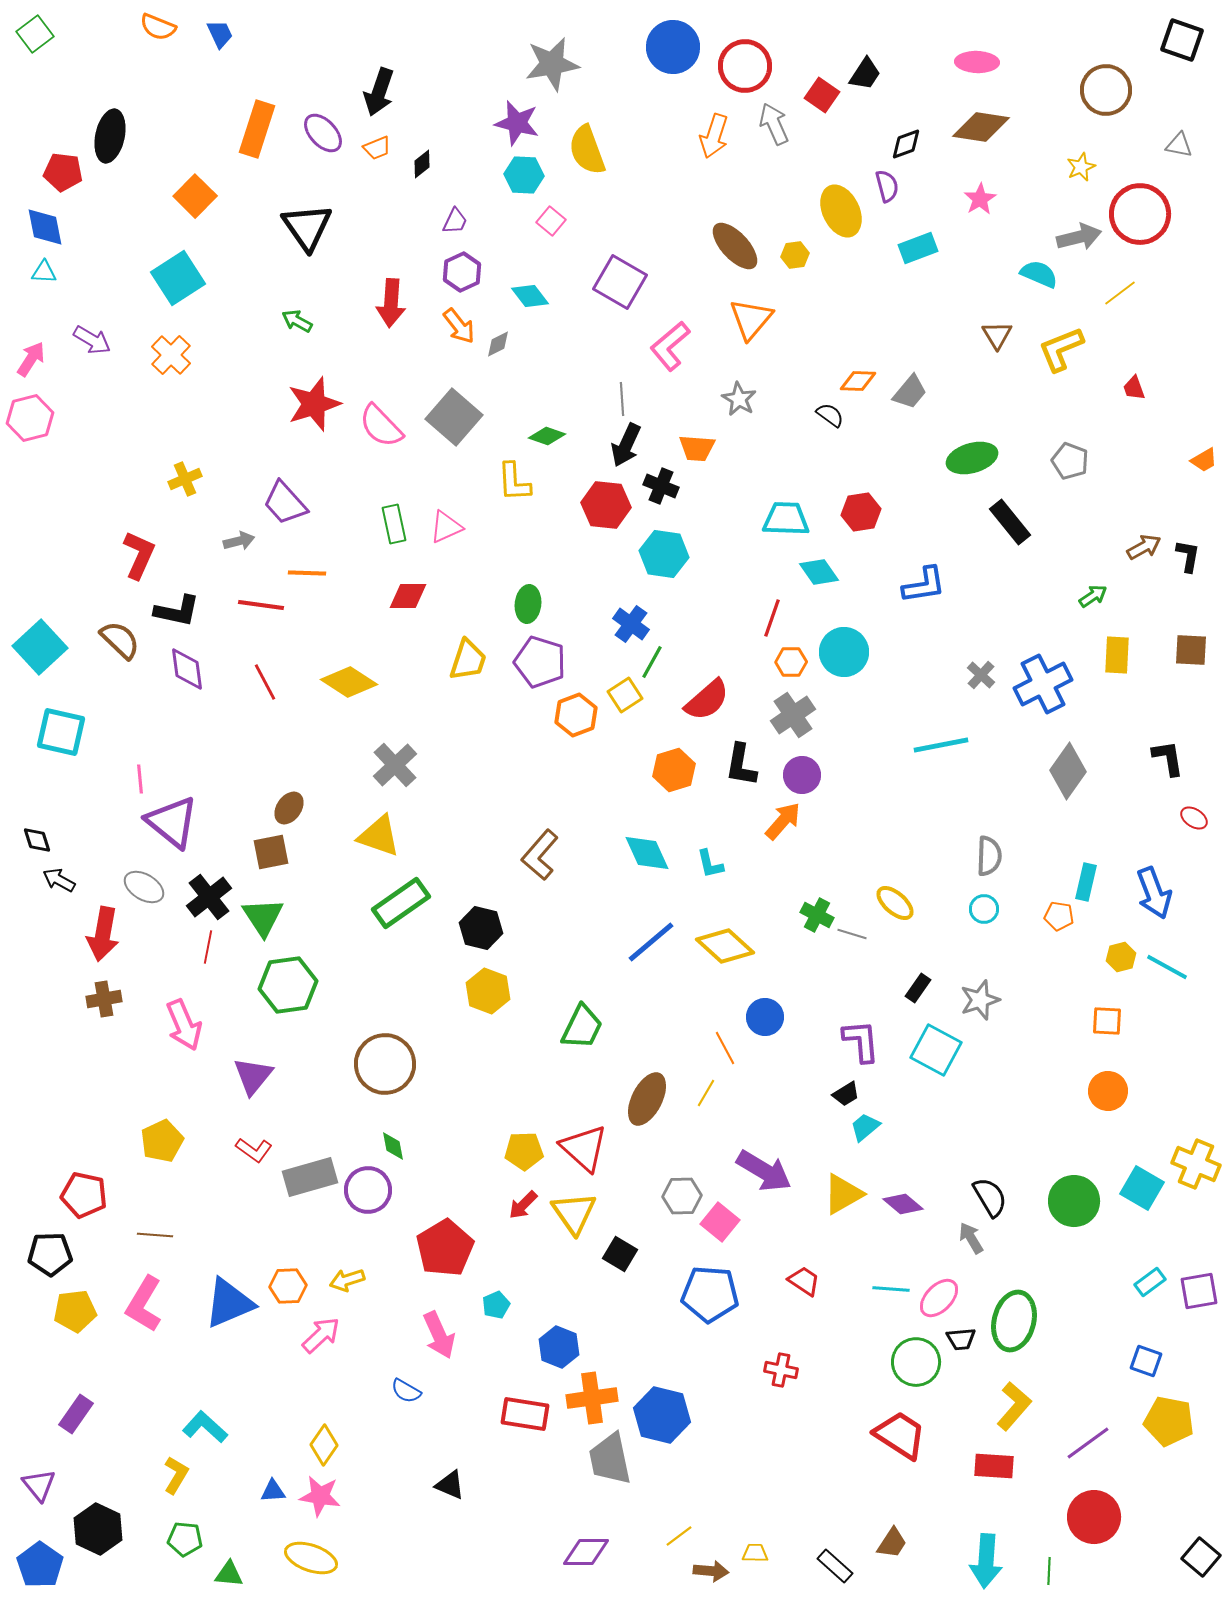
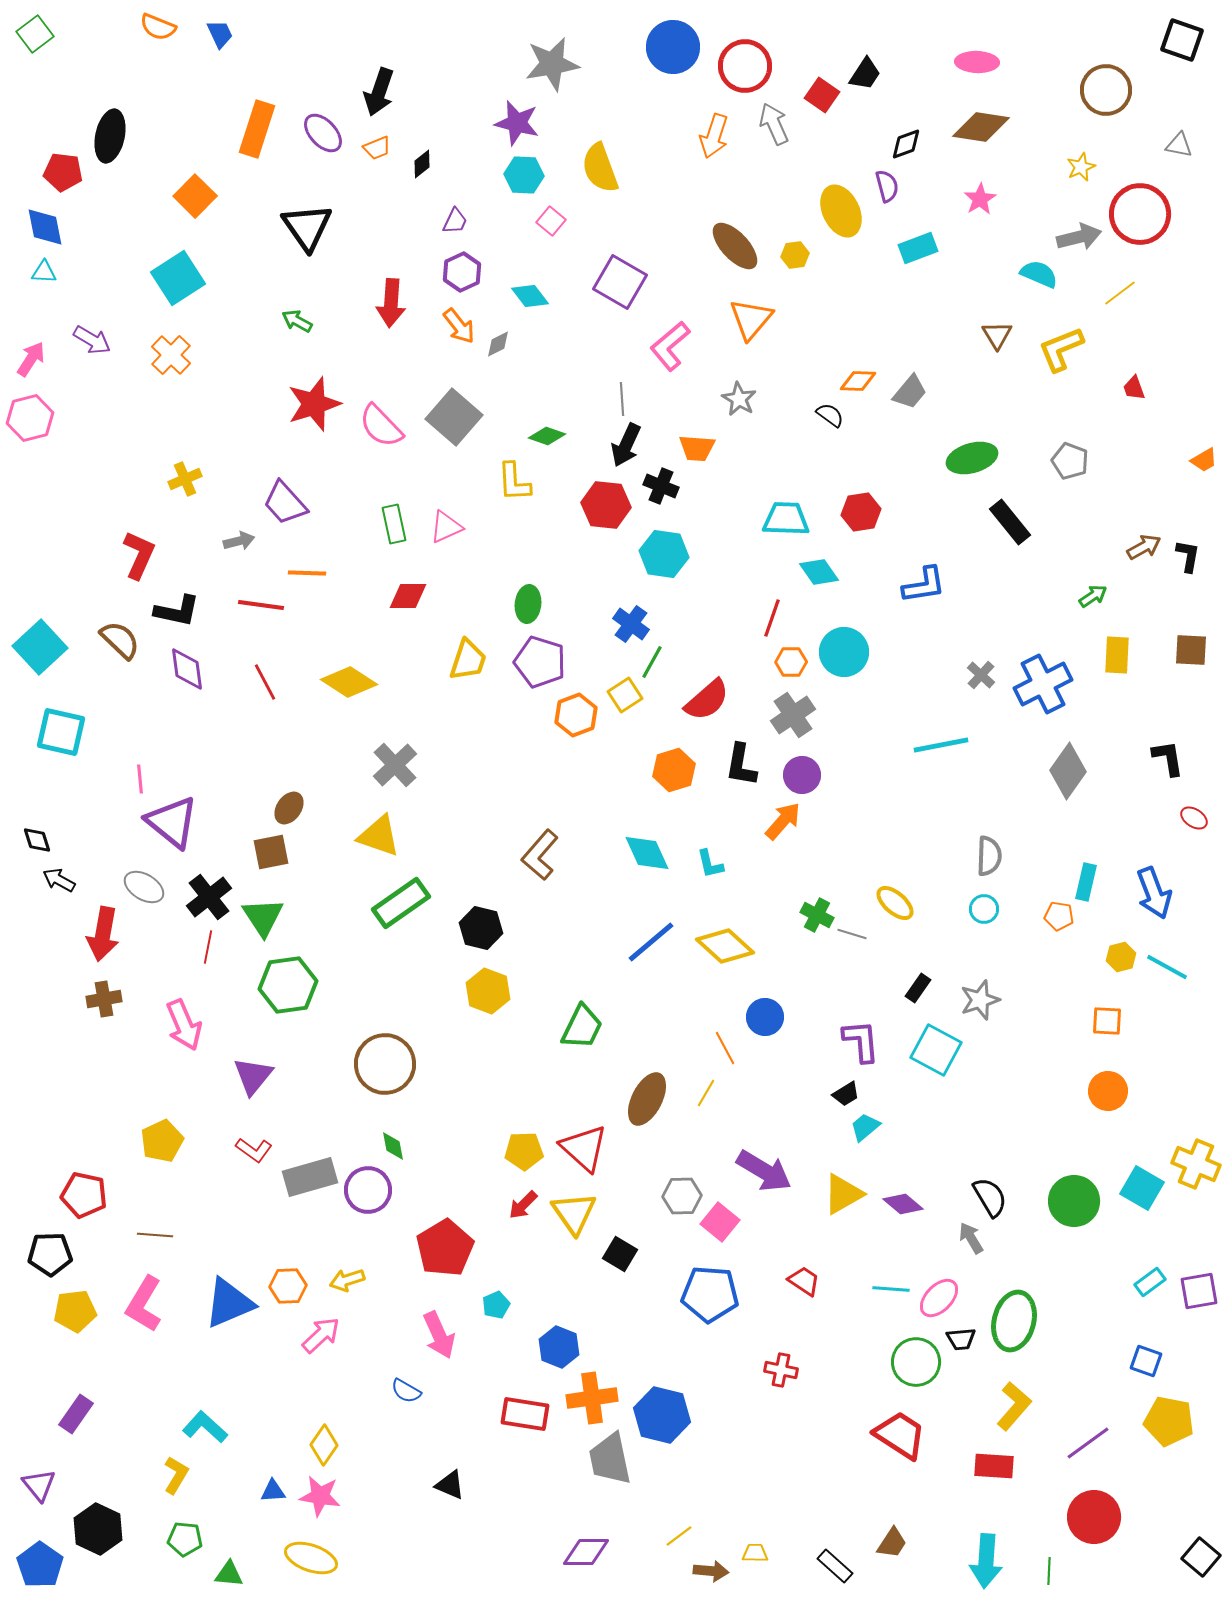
yellow semicircle at (587, 150): moved 13 px right, 18 px down
